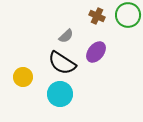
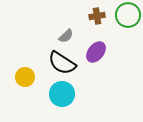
brown cross: rotated 35 degrees counterclockwise
yellow circle: moved 2 px right
cyan circle: moved 2 px right
